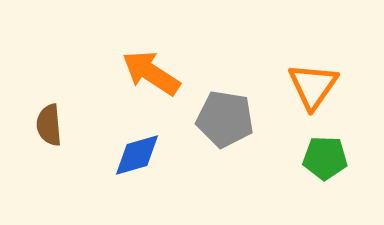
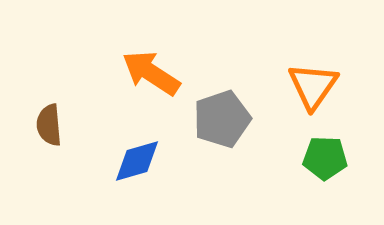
gray pentagon: moved 3 px left; rotated 28 degrees counterclockwise
blue diamond: moved 6 px down
